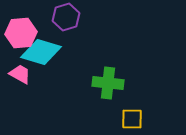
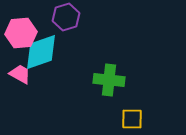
cyan diamond: rotated 36 degrees counterclockwise
green cross: moved 1 px right, 3 px up
